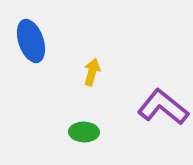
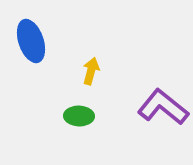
yellow arrow: moved 1 px left, 1 px up
green ellipse: moved 5 px left, 16 px up
